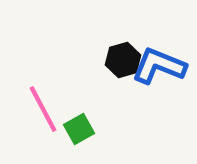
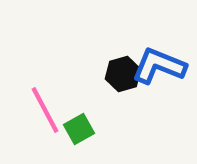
black hexagon: moved 14 px down
pink line: moved 2 px right, 1 px down
